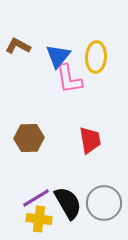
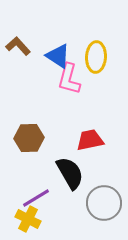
brown L-shape: rotated 20 degrees clockwise
blue triangle: rotated 36 degrees counterclockwise
pink L-shape: rotated 24 degrees clockwise
red trapezoid: rotated 92 degrees counterclockwise
black semicircle: moved 2 px right, 30 px up
yellow cross: moved 11 px left; rotated 20 degrees clockwise
